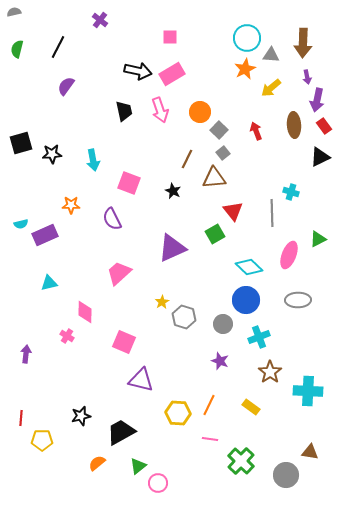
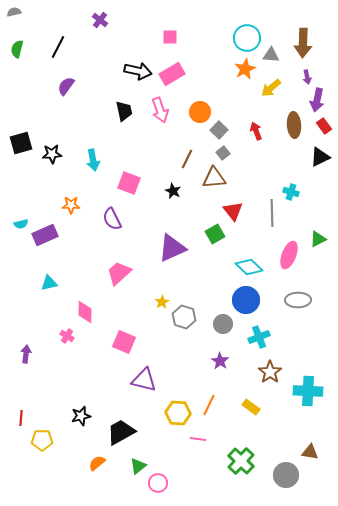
purple star at (220, 361): rotated 12 degrees clockwise
purple triangle at (141, 380): moved 3 px right
pink line at (210, 439): moved 12 px left
